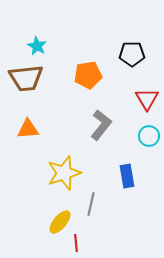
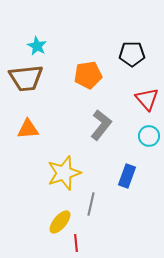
red triangle: rotated 10 degrees counterclockwise
blue rectangle: rotated 30 degrees clockwise
